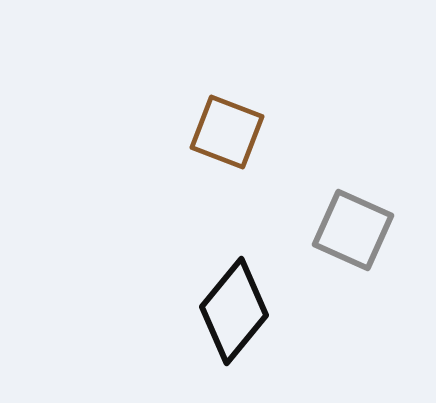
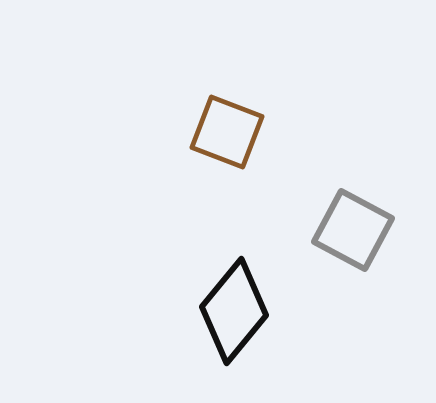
gray square: rotated 4 degrees clockwise
